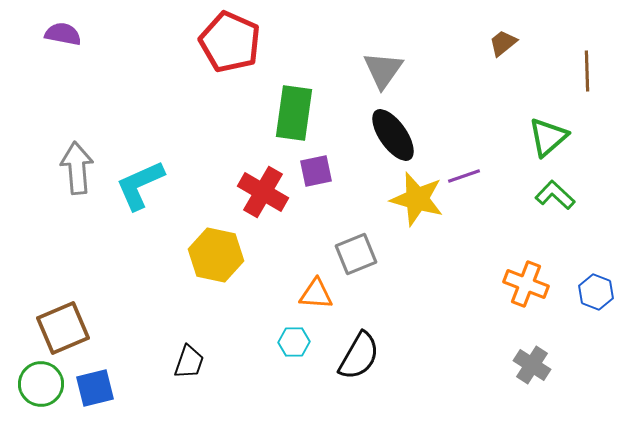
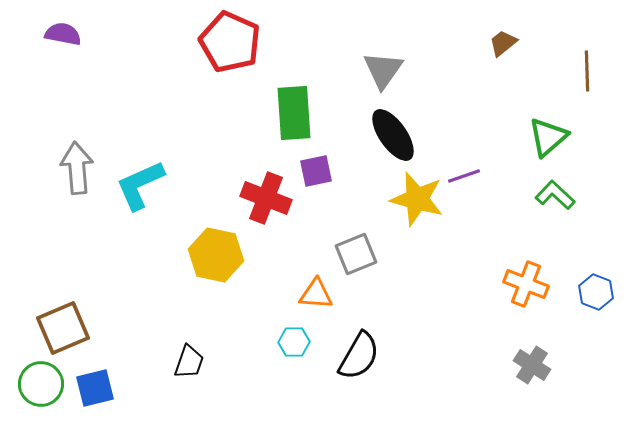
green rectangle: rotated 12 degrees counterclockwise
red cross: moved 3 px right, 6 px down; rotated 9 degrees counterclockwise
